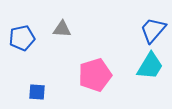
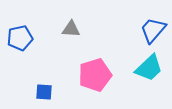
gray triangle: moved 9 px right
blue pentagon: moved 2 px left
cyan trapezoid: moved 1 px left, 2 px down; rotated 16 degrees clockwise
blue square: moved 7 px right
